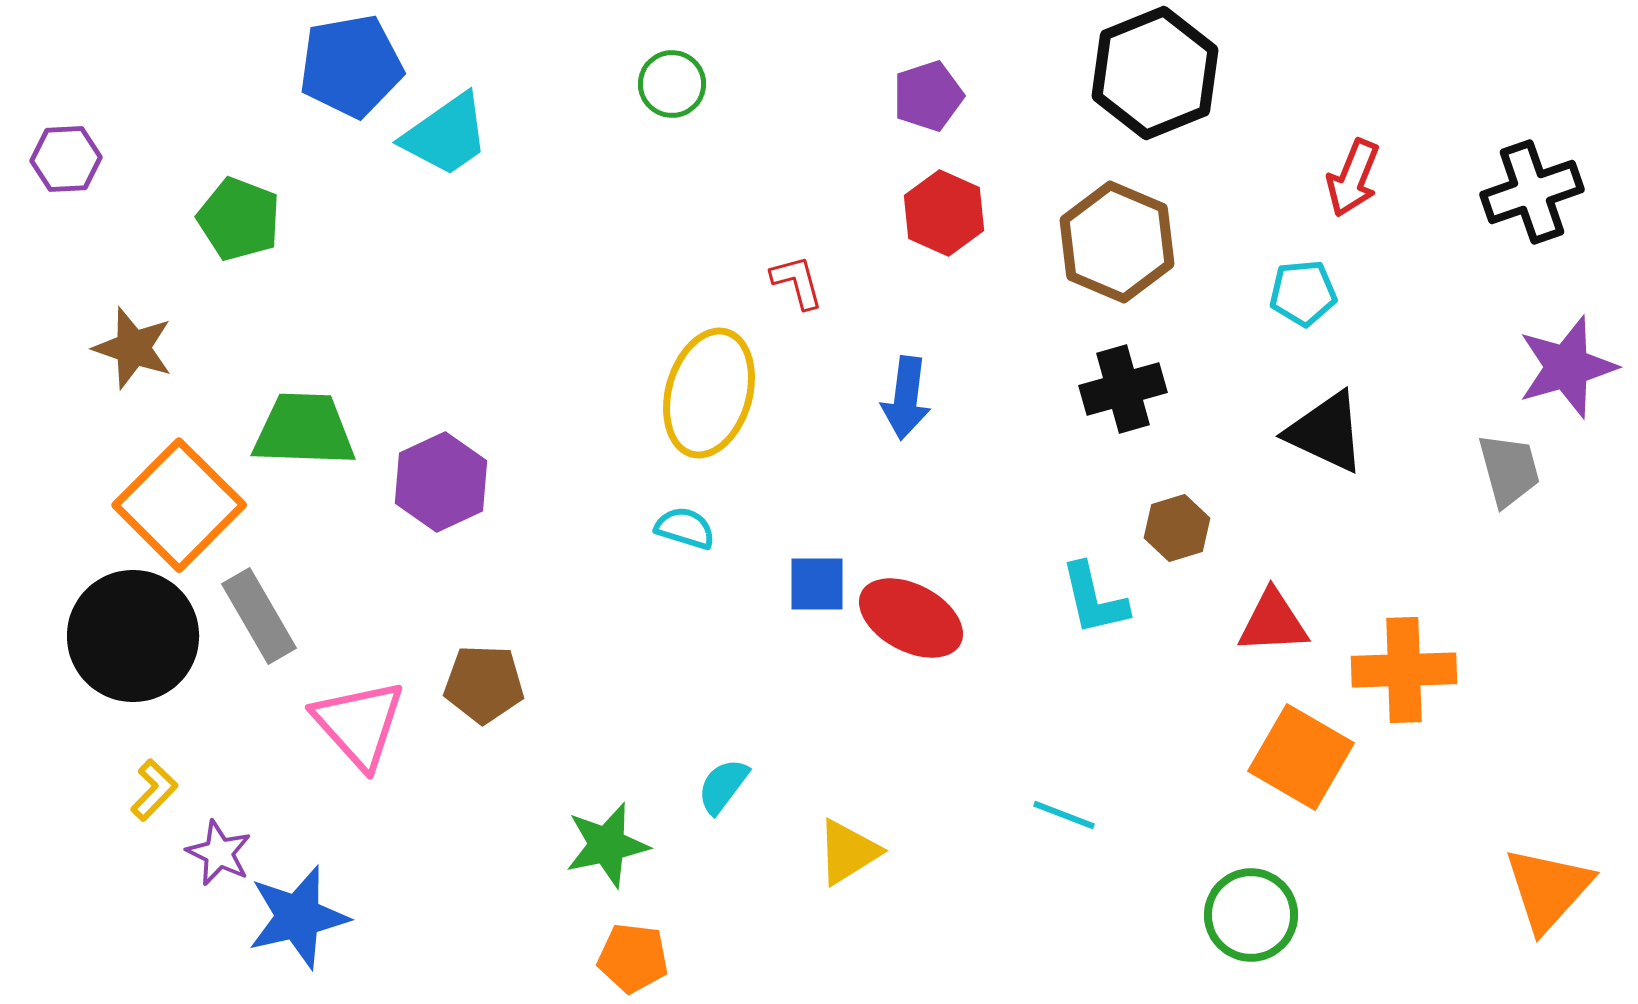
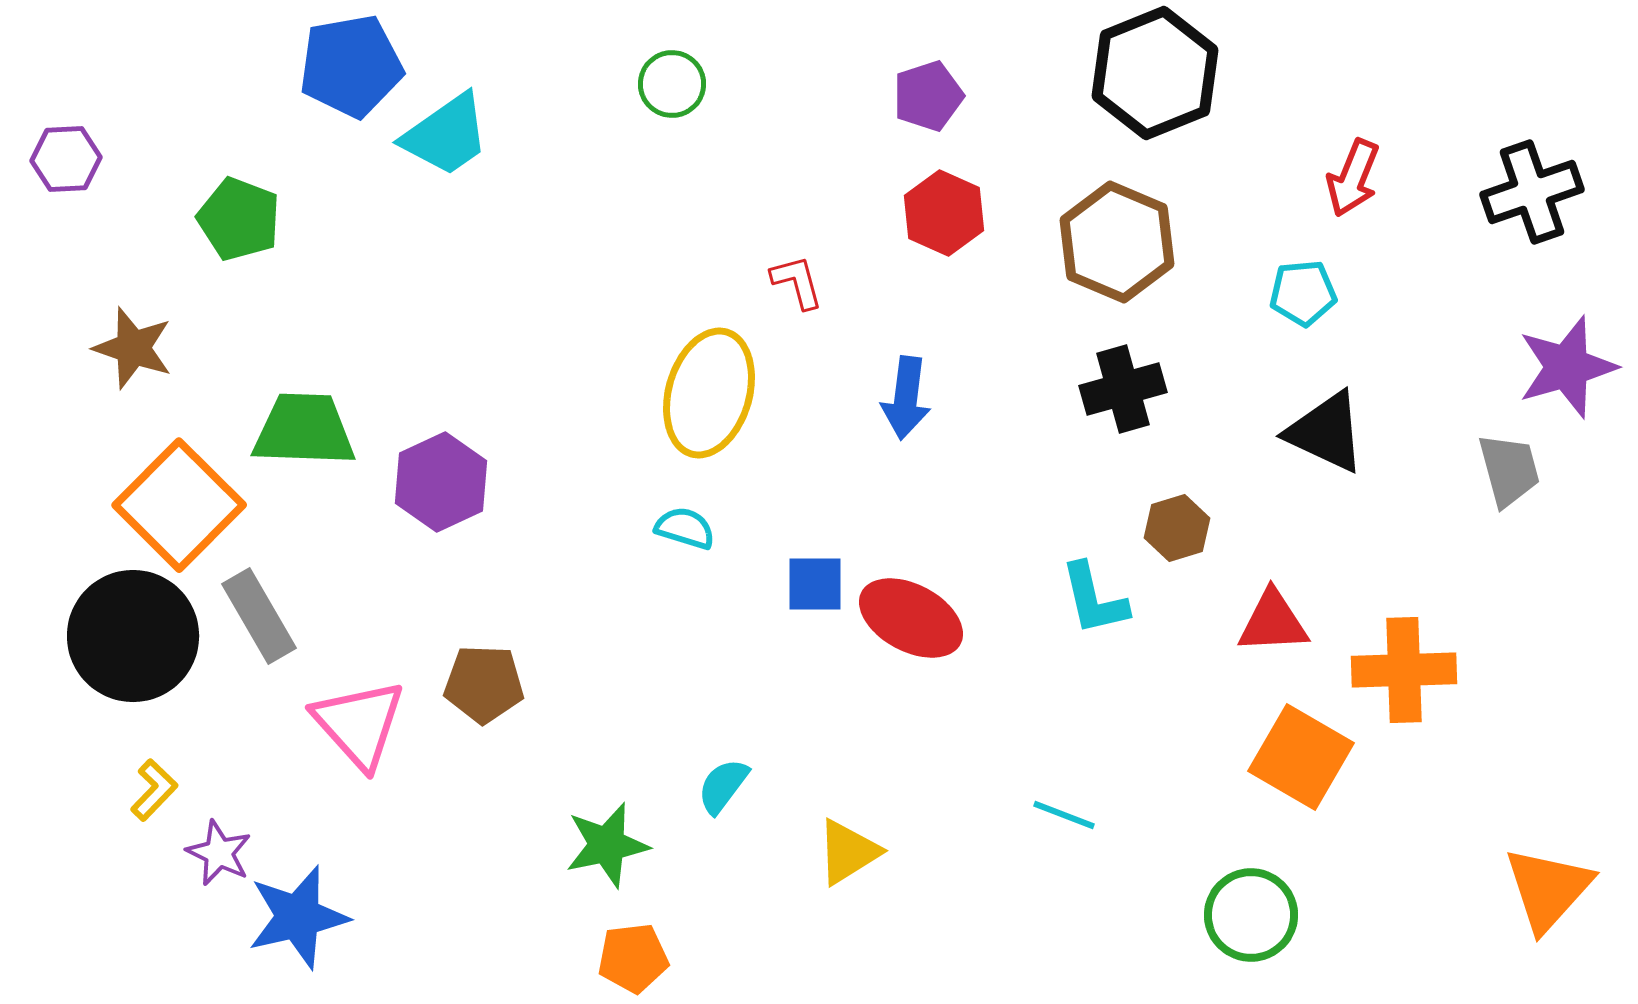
blue square at (817, 584): moved 2 px left
orange pentagon at (633, 958): rotated 14 degrees counterclockwise
